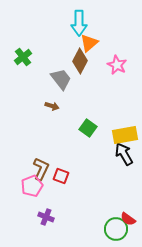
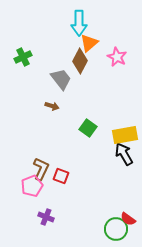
green cross: rotated 12 degrees clockwise
pink star: moved 8 px up
